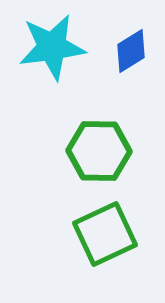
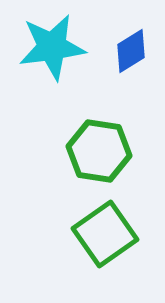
green hexagon: rotated 8 degrees clockwise
green square: rotated 10 degrees counterclockwise
